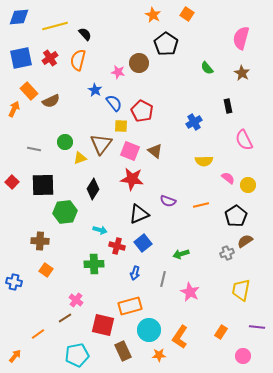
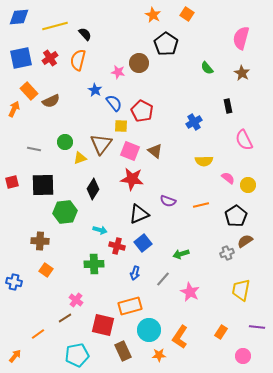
red square at (12, 182): rotated 32 degrees clockwise
gray line at (163, 279): rotated 28 degrees clockwise
